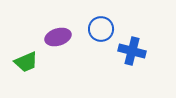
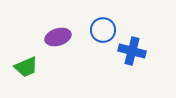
blue circle: moved 2 px right, 1 px down
green trapezoid: moved 5 px down
